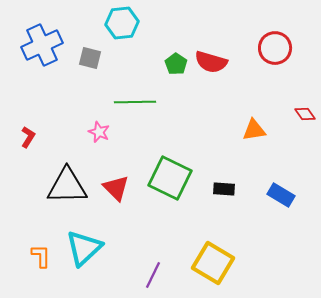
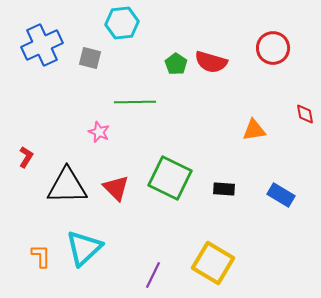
red circle: moved 2 px left
red diamond: rotated 25 degrees clockwise
red L-shape: moved 2 px left, 20 px down
